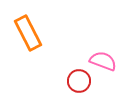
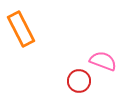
orange rectangle: moved 7 px left, 4 px up
